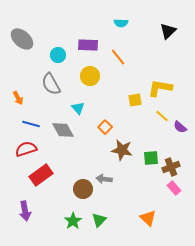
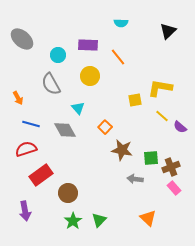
gray diamond: moved 2 px right
gray arrow: moved 31 px right
brown circle: moved 15 px left, 4 px down
